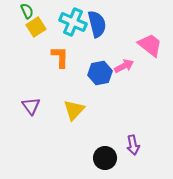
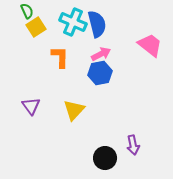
pink arrow: moved 23 px left, 12 px up
